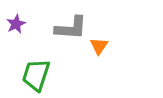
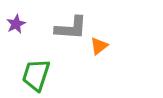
orange triangle: rotated 18 degrees clockwise
